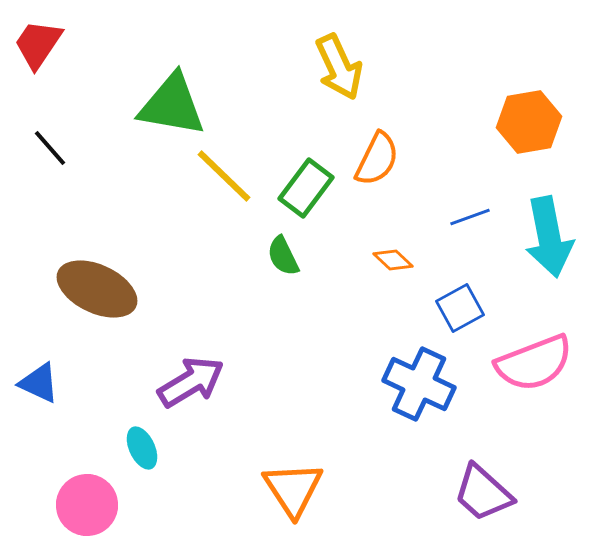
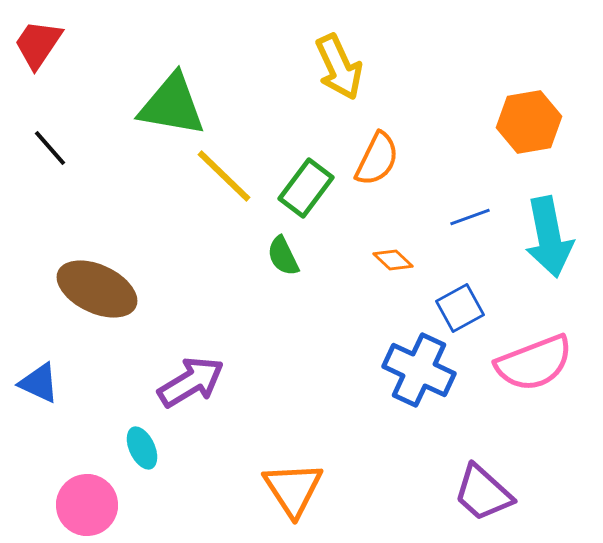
blue cross: moved 14 px up
